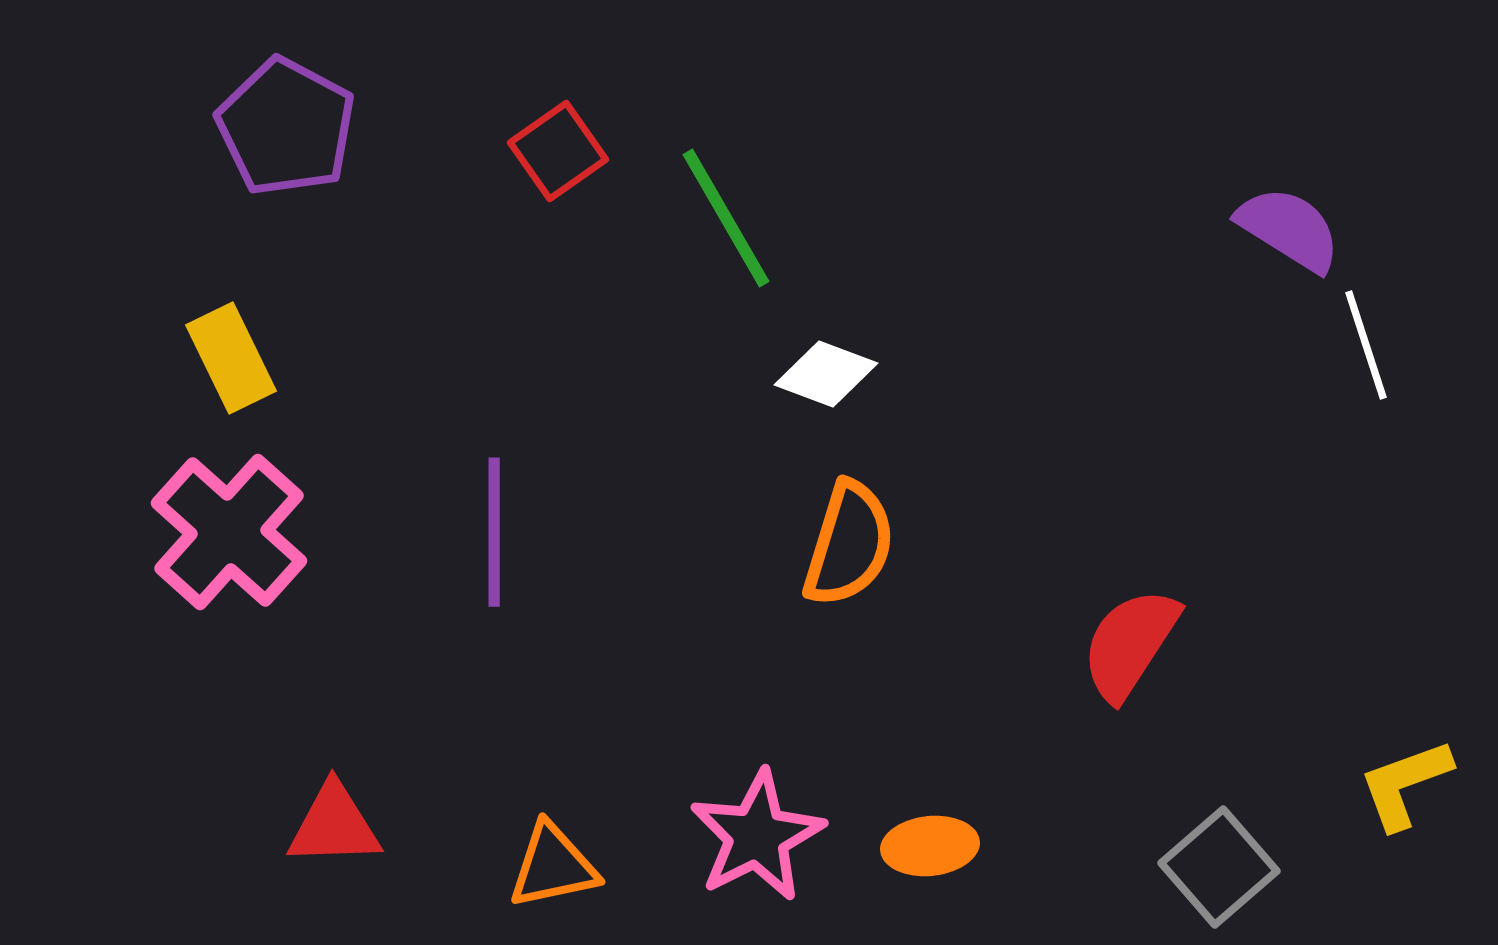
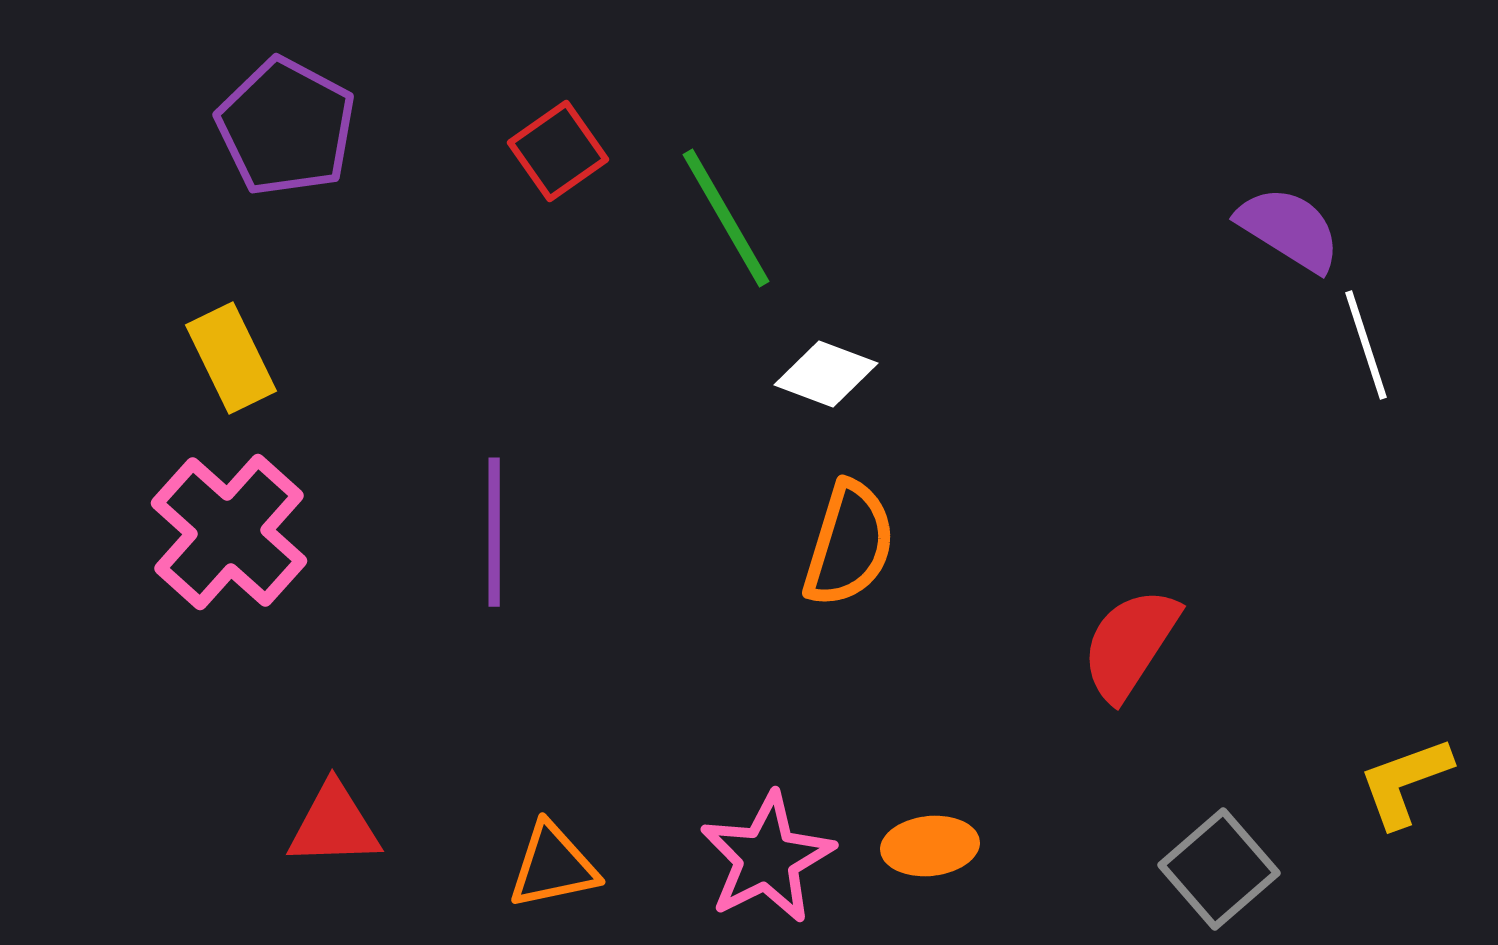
yellow L-shape: moved 2 px up
pink star: moved 10 px right, 22 px down
gray square: moved 2 px down
